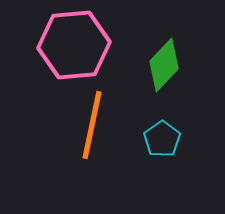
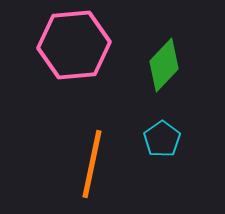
orange line: moved 39 px down
